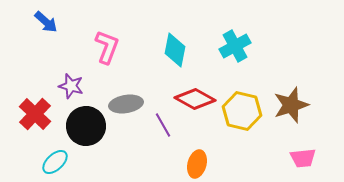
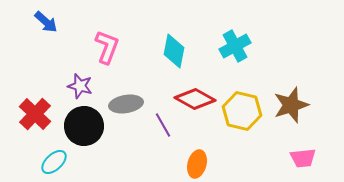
cyan diamond: moved 1 px left, 1 px down
purple star: moved 9 px right
black circle: moved 2 px left
cyan ellipse: moved 1 px left
